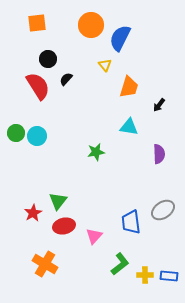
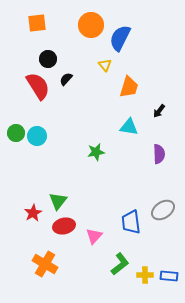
black arrow: moved 6 px down
